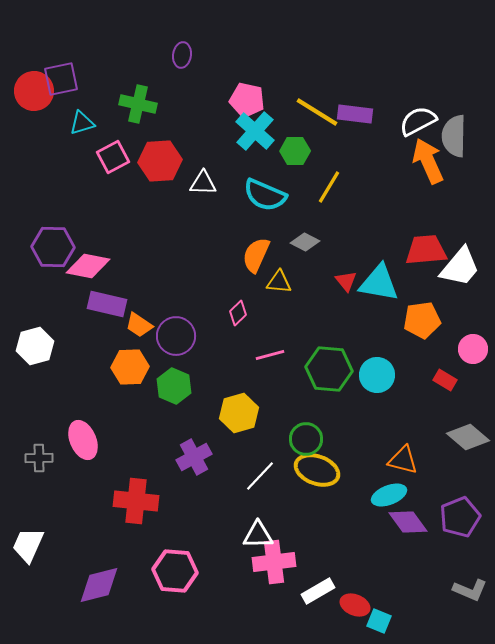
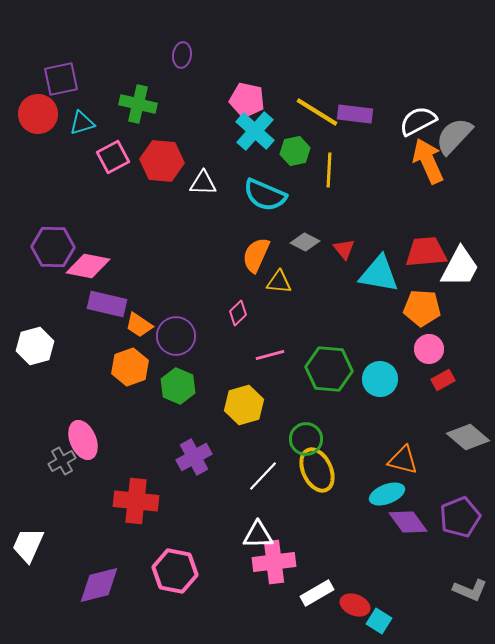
red circle at (34, 91): moved 4 px right, 23 px down
gray semicircle at (454, 136): rotated 42 degrees clockwise
green hexagon at (295, 151): rotated 12 degrees counterclockwise
red hexagon at (160, 161): moved 2 px right; rotated 9 degrees clockwise
yellow line at (329, 187): moved 17 px up; rotated 28 degrees counterclockwise
red trapezoid at (426, 250): moved 2 px down
white trapezoid at (460, 267): rotated 12 degrees counterclockwise
red triangle at (346, 281): moved 2 px left, 32 px up
cyan triangle at (379, 283): moved 9 px up
orange pentagon at (422, 320): moved 12 px up; rotated 12 degrees clockwise
pink circle at (473, 349): moved 44 px left
orange hexagon at (130, 367): rotated 18 degrees counterclockwise
cyan circle at (377, 375): moved 3 px right, 4 px down
red rectangle at (445, 380): moved 2 px left; rotated 60 degrees counterclockwise
green hexagon at (174, 386): moved 4 px right
yellow hexagon at (239, 413): moved 5 px right, 8 px up
gray cross at (39, 458): moved 23 px right, 3 px down; rotated 28 degrees counterclockwise
yellow ellipse at (317, 470): rotated 45 degrees clockwise
white line at (260, 476): moved 3 px right
cyan ellipse at (389, 495): moved 2 px left, 1 px up
pink hexagon at (175, 571): rotated 6 degrees clockwise
white rectangle at (318, 591): moved 1 px left, 2 px down
cyan square at (379, 621): rotated 10 degrees clockwise
